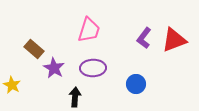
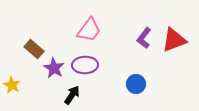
pink trapezoid: rotated 20 degrees clockwise
purple ellipse: moved 8 px left, 3 px up
black arrow: moved 3 px left, 2 px up; rotated 30 degrees clockwise
